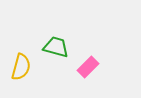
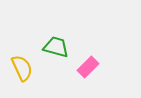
yellow semicircle: moved 1 px right, 1 px down; rotated 40 degrees counterclockwise
